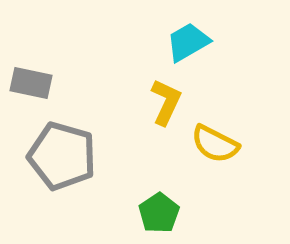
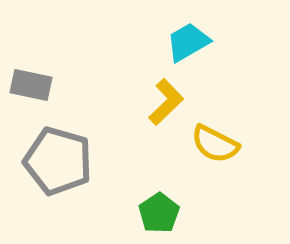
gray rectangle: moved 2 px down
yellow L-shape: rotated 21 degrees clockwise
gray pentagon: moved 4 px left, 5 px down
